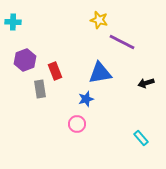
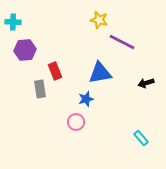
purple hexagon: moved 10 px up; rotated 15 degrees clockwise
pink circle: moved 1 px left, 2 px up
